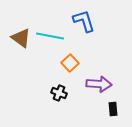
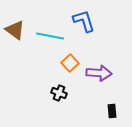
brown triangle: moved 6 px left, 8 px up
purple arrow: moved 11 px up
black rectangle: moved 1 px left, 2 px down
